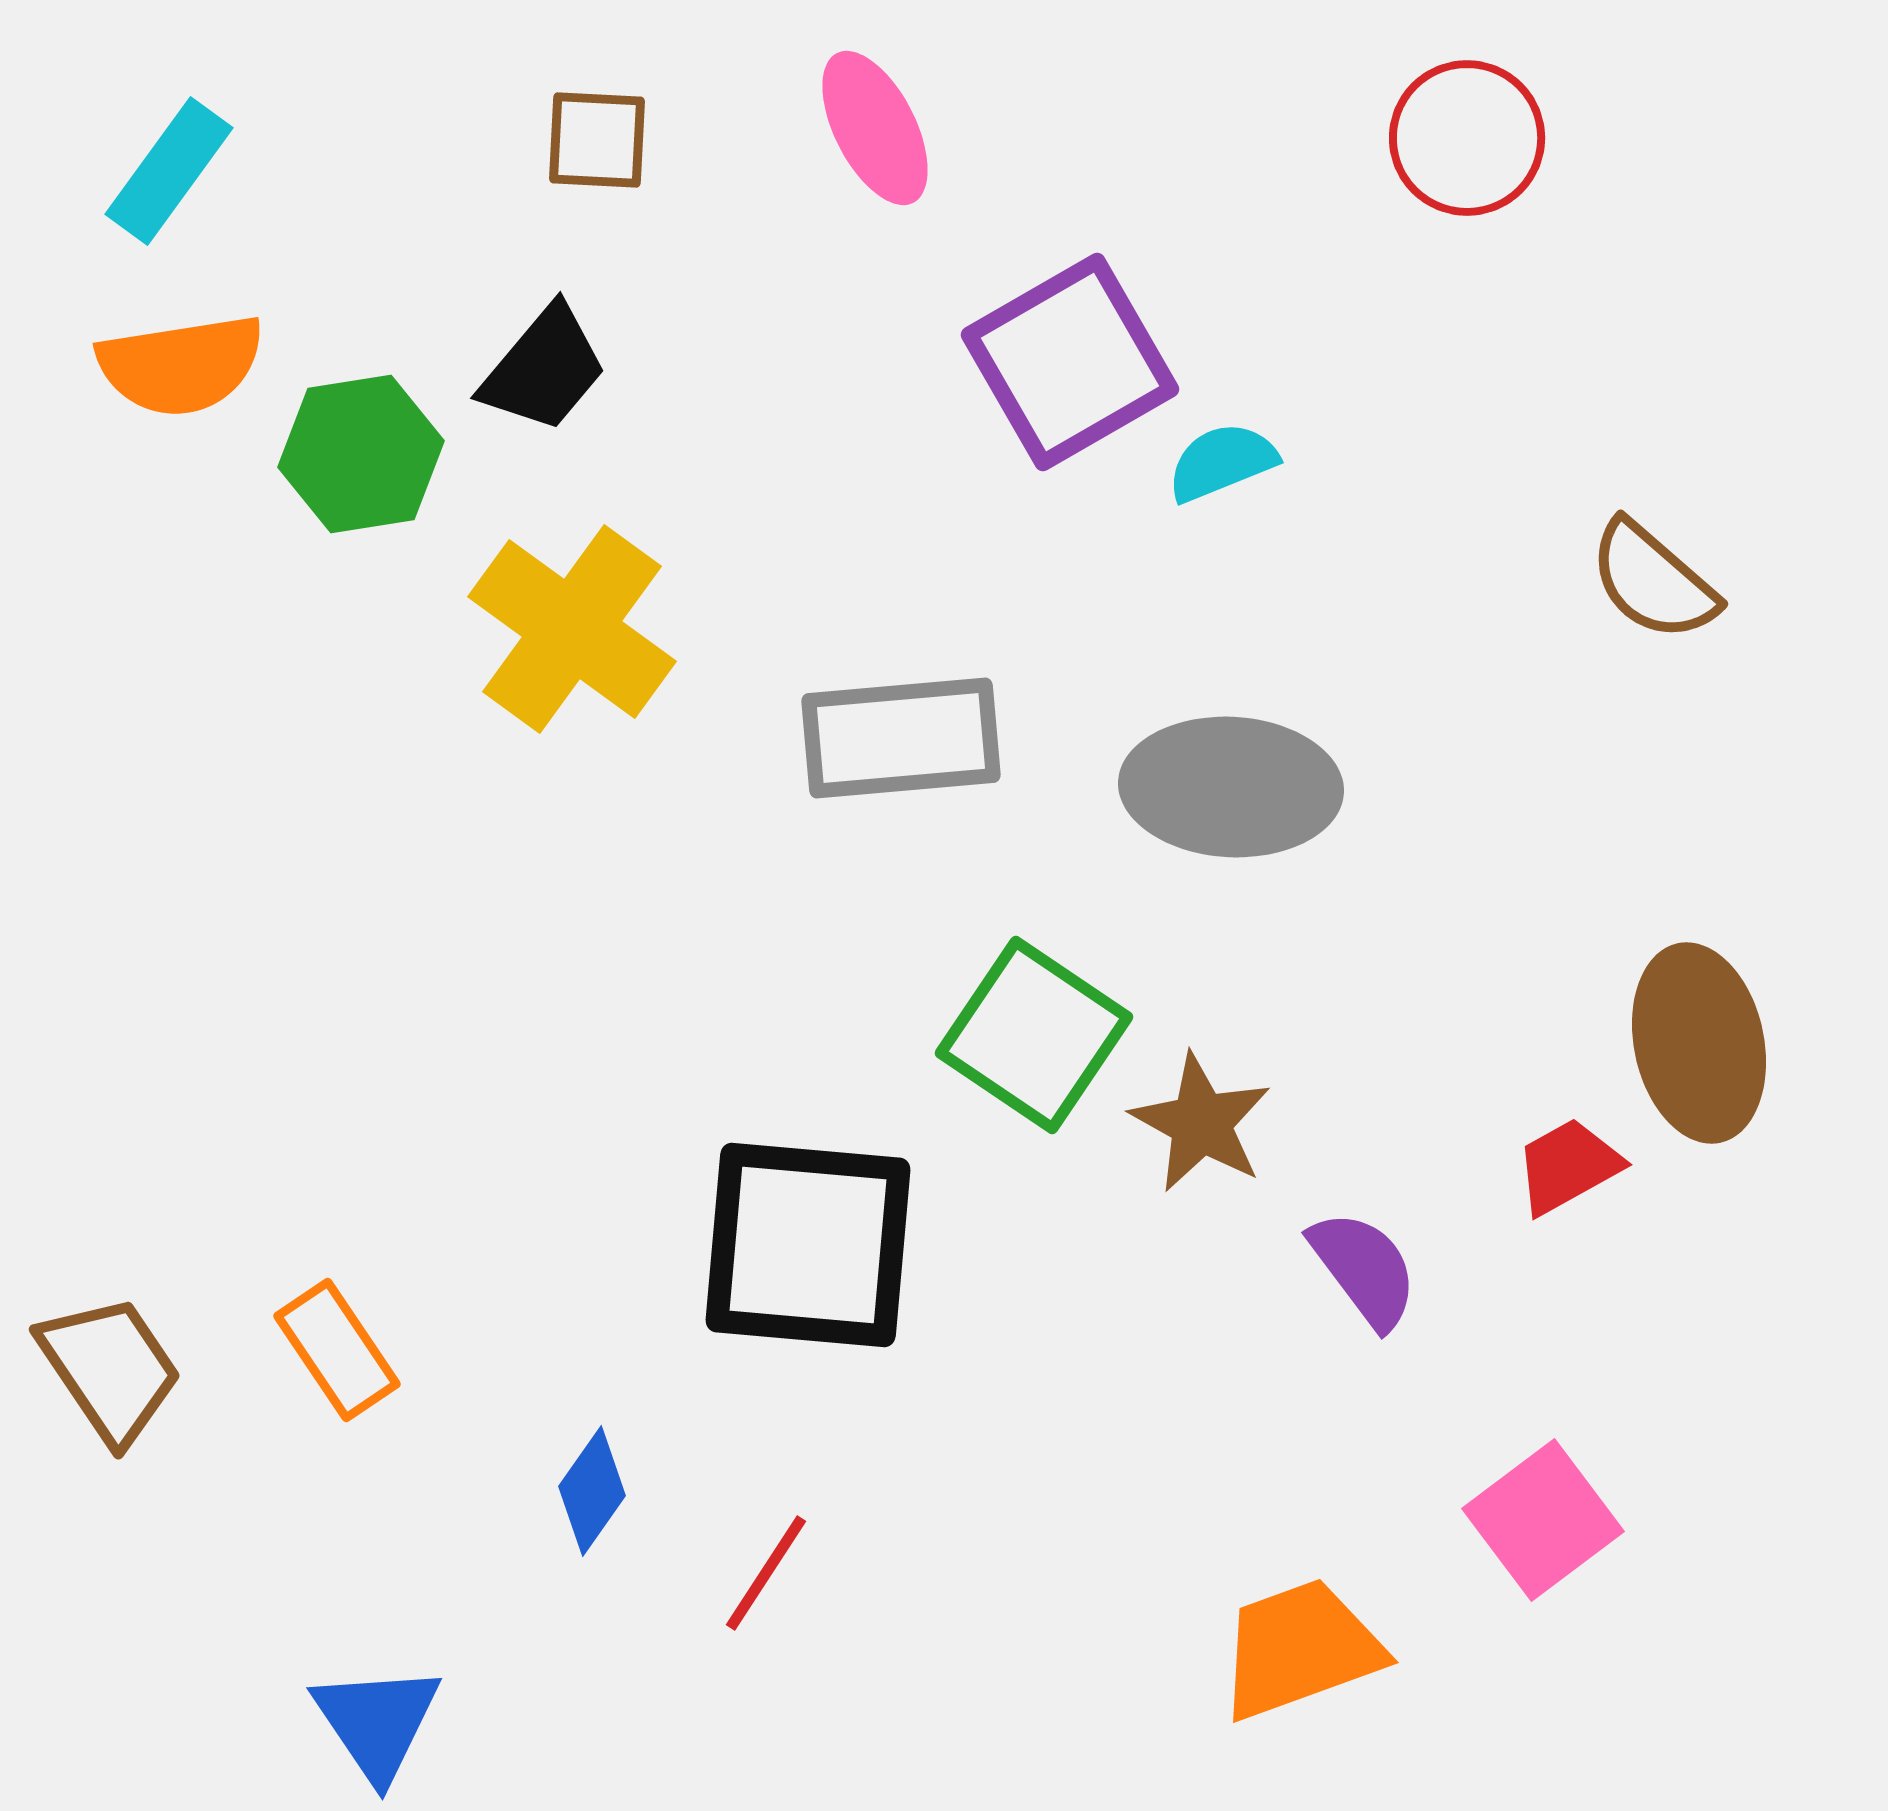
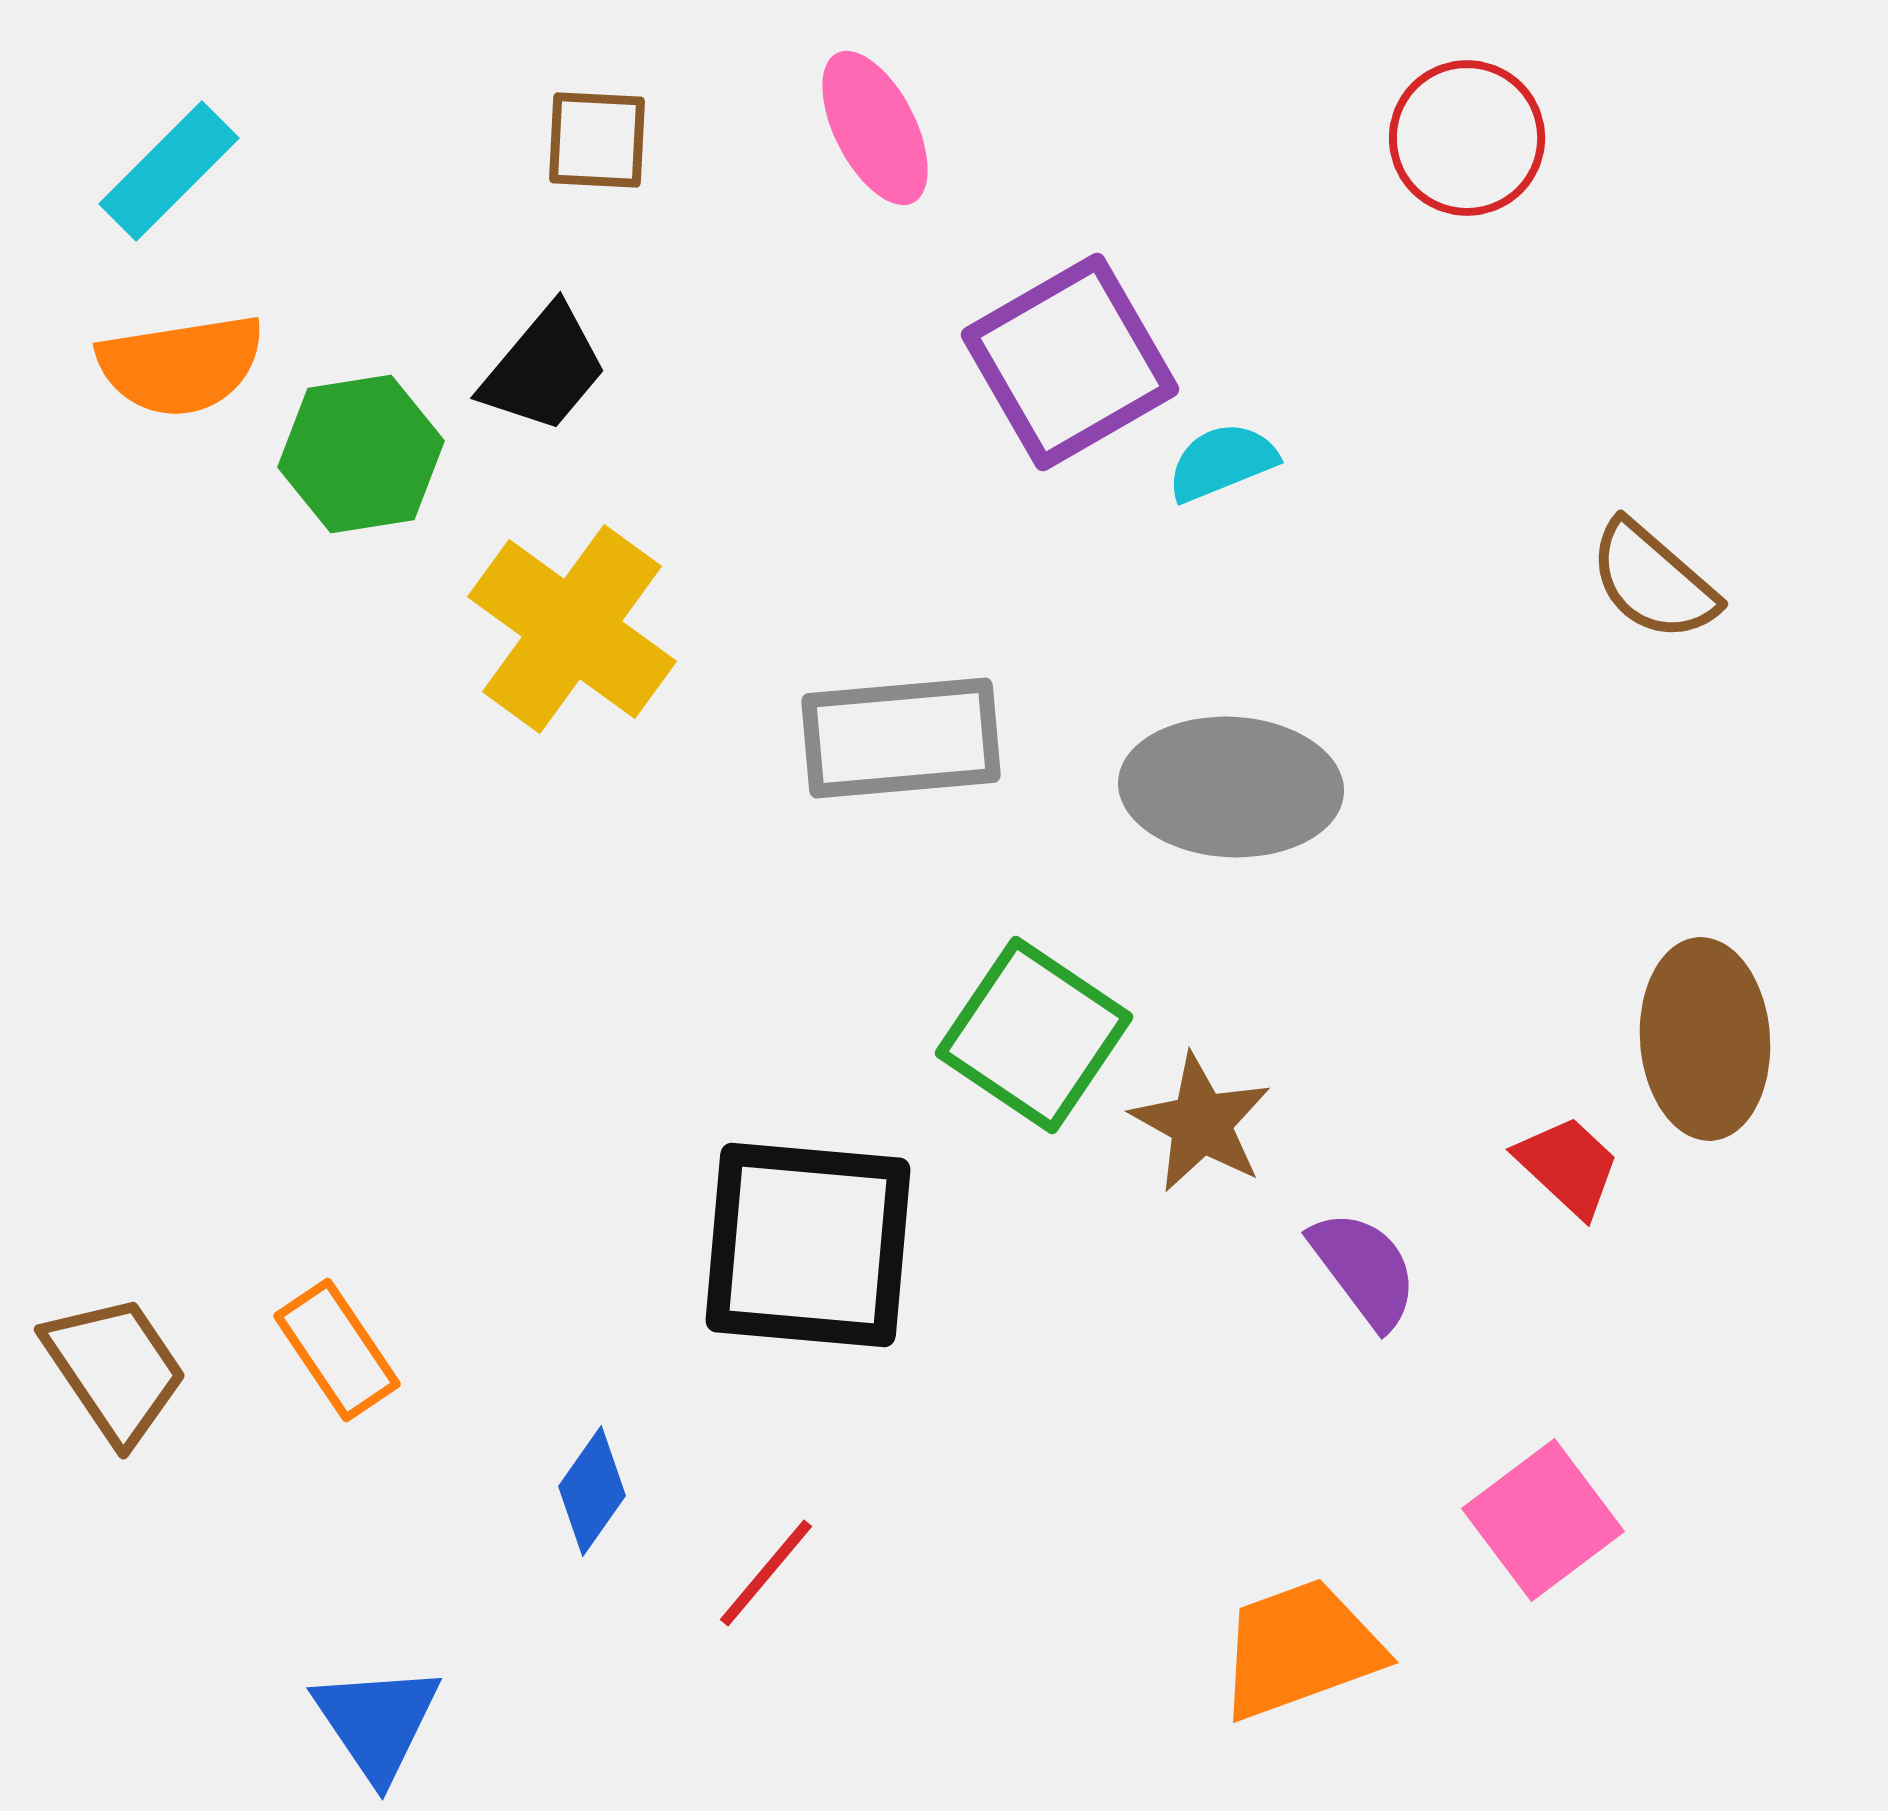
cyan rectangle: rotated 9 degrees clockwise
brown ellipse: moved 6 px right, 4 px up; rotated 8 degrees clockwise
red trapezoid: rotated 72 degrees clockwise
brown trapezoid: moved 5 px right
red line: rotated 7 degrees clockwise
